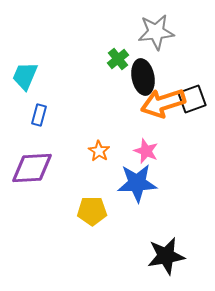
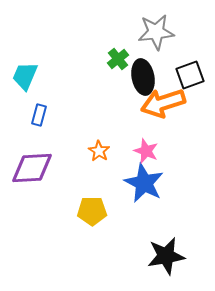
black square: moved 2 px left, 24 px up
blue star: moved 7 px right; rotated 30 degrees clockwise
